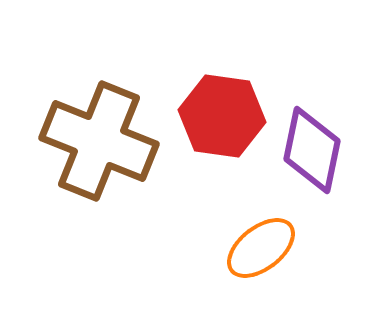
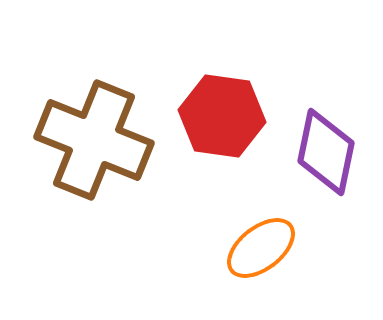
brown cross: moved 5 px left, 1 px up
purple diamond: moved 14 px right, 2 px down
